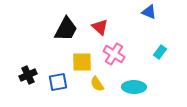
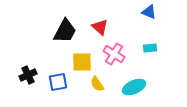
black trapezoid: moved 1 px left, 2 px down
cyan rectangle: moved 10 px left, 4 px up; rotated 48 degrees clockwise
cyan ellipse: rotated 25 degrees counterclockwise
